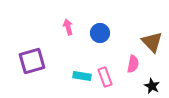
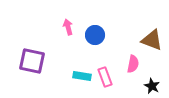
blue circle: moved 5 px left, 2 px down
brown triangle: moved 2 px up; rotated 25 degrees counterclockwise
purple square: rotated 28 degrees clockwise
